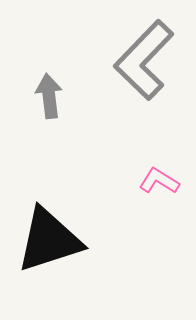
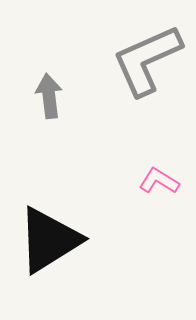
gray L-shape: moved 3 px right; rotated 22 degrees clockwise
black triangle: rotated 14 degrees counterclockwise
